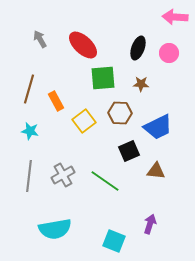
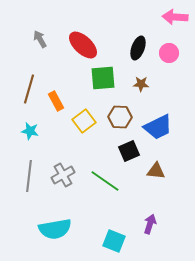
brown hexagon: moved 4 px down
